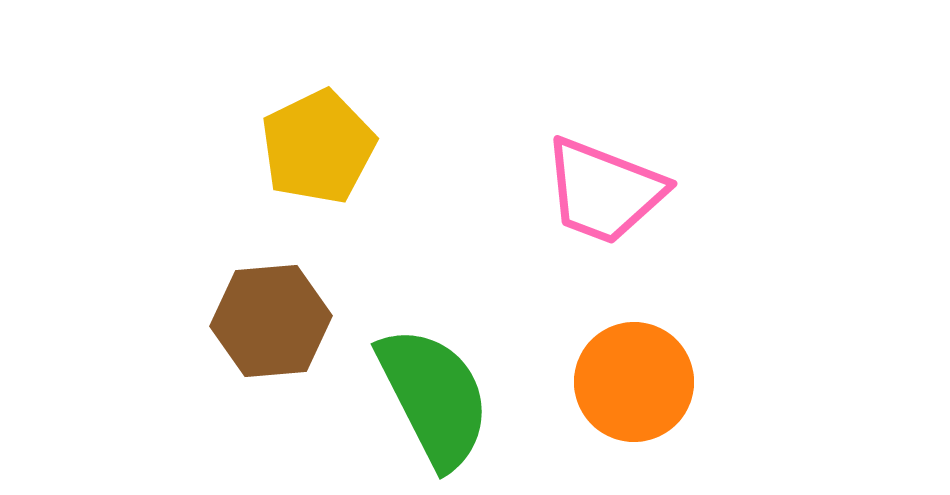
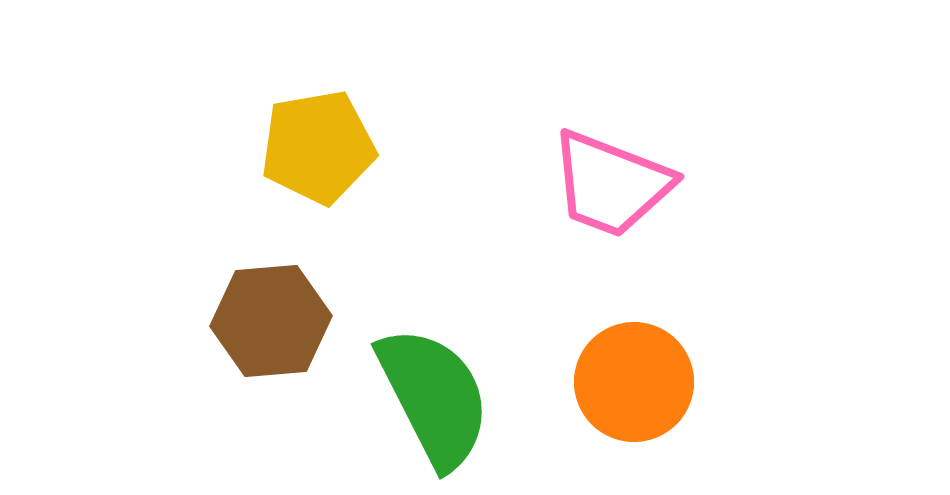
yellow pentagon: rotated 16 degrees clockwise
pink trapezoid: moved 7 px right, 7 px up
